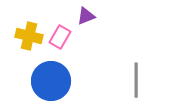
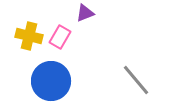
purple triangle: moved 1 px left, 3 px up
gray line: rotated 40 degrees counterclockwise
